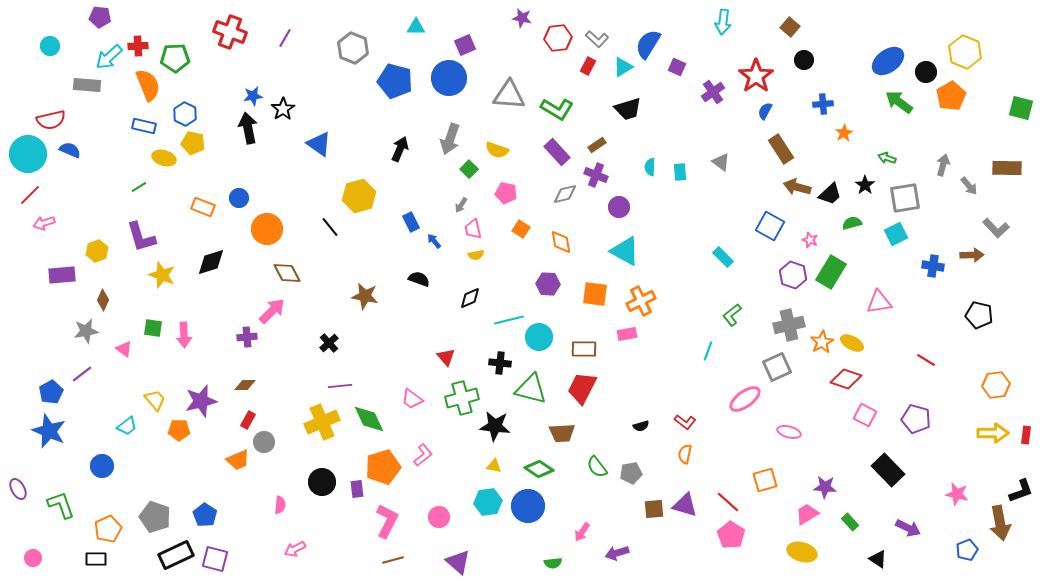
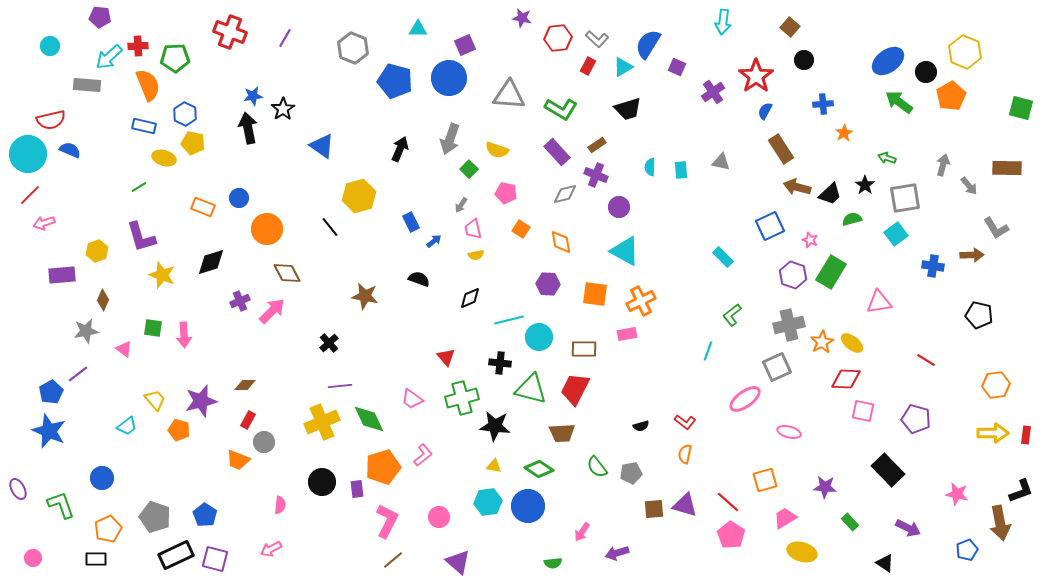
cyan triangle at (416, 27): moved 2 px right, 2 px down
green L-shape at (557, 109): moved 4 px right
blue triangle at (319, 144): moved 3 px right, 2 px down
gray triangle at (721, 162): rotated 24 degrees counterclockwise
cyan rectangle at (680, 172): moved 1 px right, 2 px up
green semicircle at (852, 223): moved 4 px up
blue square at (770, 226): rotated 36 degrees clockwise
gray L-shape at (996, 228): rotated 12 degrees clockwise
cyan square at (896, 234): rotated 10 degrees counterclockwise
blue arrow at (434, 241): rotated 91 degrees clockwise
purple cross at (247, 337): moved 7 px left, 36 px up; rotated 18 degrees counterclockwise
yellow ellipse at (852, 343): rotated 10 degrees clockwise
purple line at (82, 374): moved 4 px left
red diamond at (846, 379): rotated 16 degrees counterclockwise
red trapezoid at (582, 388): moved 7 px left, 1 px down
pink square at (865, 415): moved 2 px left, 4 px up; rotated 15 degrees counterclockwise
orange pentagon at (179, 430): rotated 15 degrees clockwise
orange trapezoid at (238, 460): rotated 45 degrees clockwise
blue circle at (102, 466): moved 12 px down
pink trapezoid at (807, 514): moved 22 px left, 4 px down
pink arrow at (295, 549): moved 24 px left
black triangle at (878, 559): moved 7 px right, 4 px down
brown line at (393, 560): rotated 25 degrees counterclockwise
